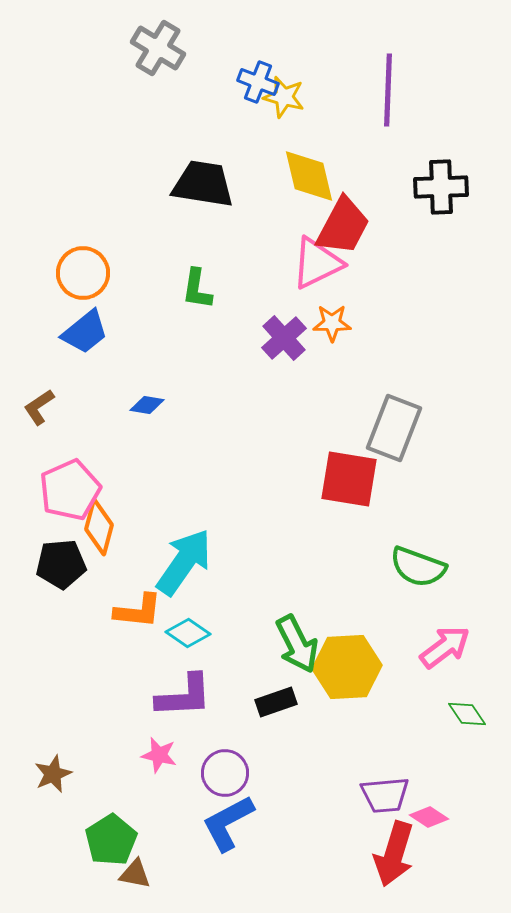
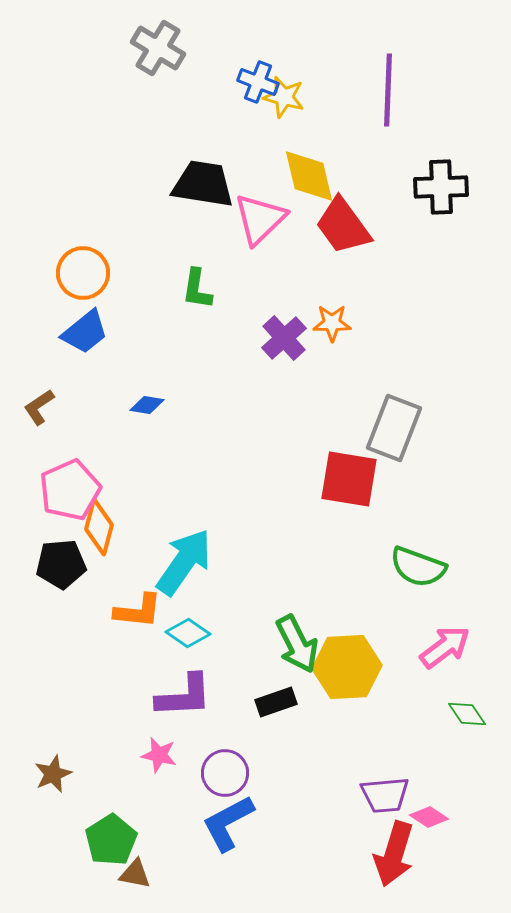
red trapezoid: rotated 116 degrees clockwise
pink triangle: moved 57 px left, 44 px up; rotated 18 degrees counterclockwise
